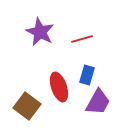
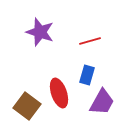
purple star: rotated 8 degrees counterclockwise
red line: moved 8 px right, 2 px down
red ellipse: moved 6 px down
purple trapezoid: moved 4 px right
